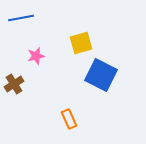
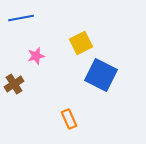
yellow square: rotated 10 degrees counterclockwise
